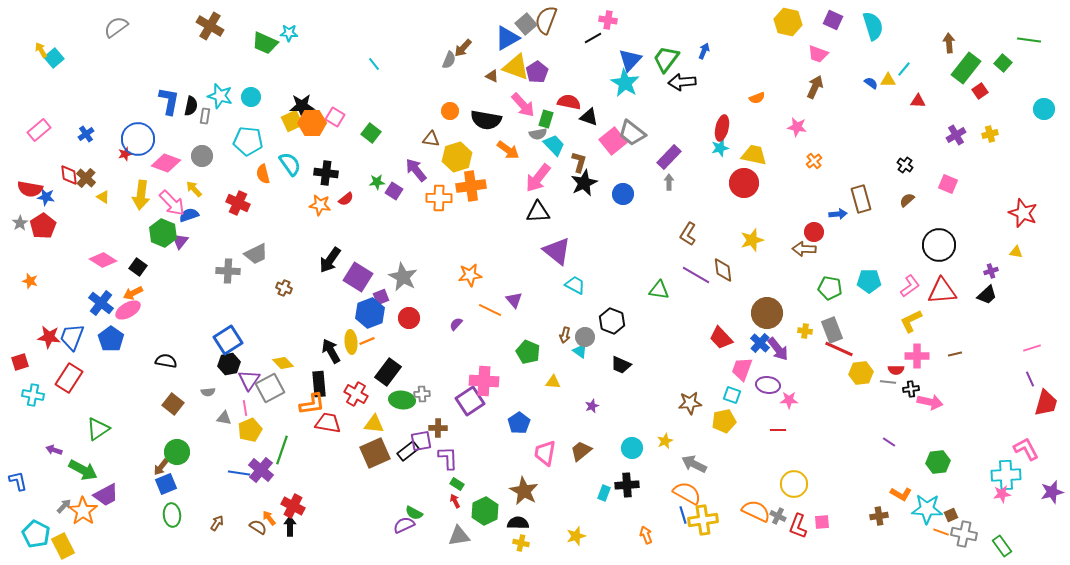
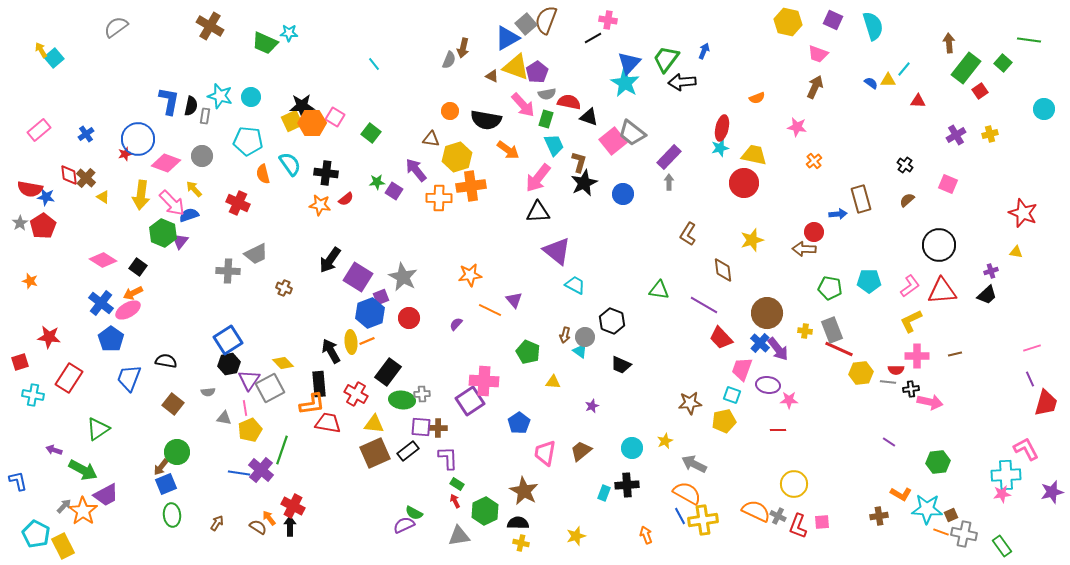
brown arrow at (463, 48): rotated 30 degrees counterclockwise
blue triangle at (630, 60): moved 1 px left, 3 px down
gray semicircle at (538, 134): moved 9 px right, 40 px up
cyan trapezoid at (554, 145): rotated 20 degrees clockwise
purple line at (696, 275): moved 8 px right, 30 px down
blue trapezoid at (72, 337): moved 57 px right, 41 px down
purple square at (421, 441): moved 14 px up; rotated 15 degrees clockwise
blue line at (683, 515): moved 3 px left, 1 px down; rotated 12 degrees counterclockwise
